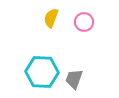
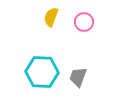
yellow semicircle: moved 1 px up
gray trapezoid: moved 4 px right, 2 px up
